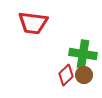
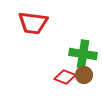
red diamond: moved 1 px left, 2 px down; rotated 65 degrees clockwise
